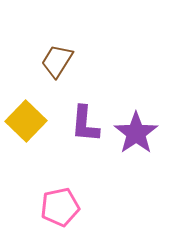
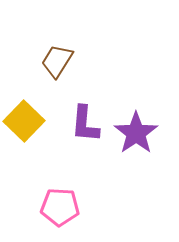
yellow square: moved 2 px left
pink pentagon: rotated 15 degrees clockwise
